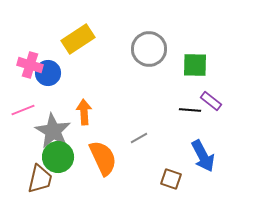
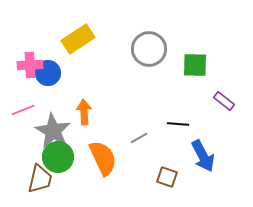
pink cross: rotated 20 degrees counterclockwise
purple rectangle: moved 13 px right
black line: moved 12 px left, 14 px down
brown square: moved 4 px left, 2 px up
